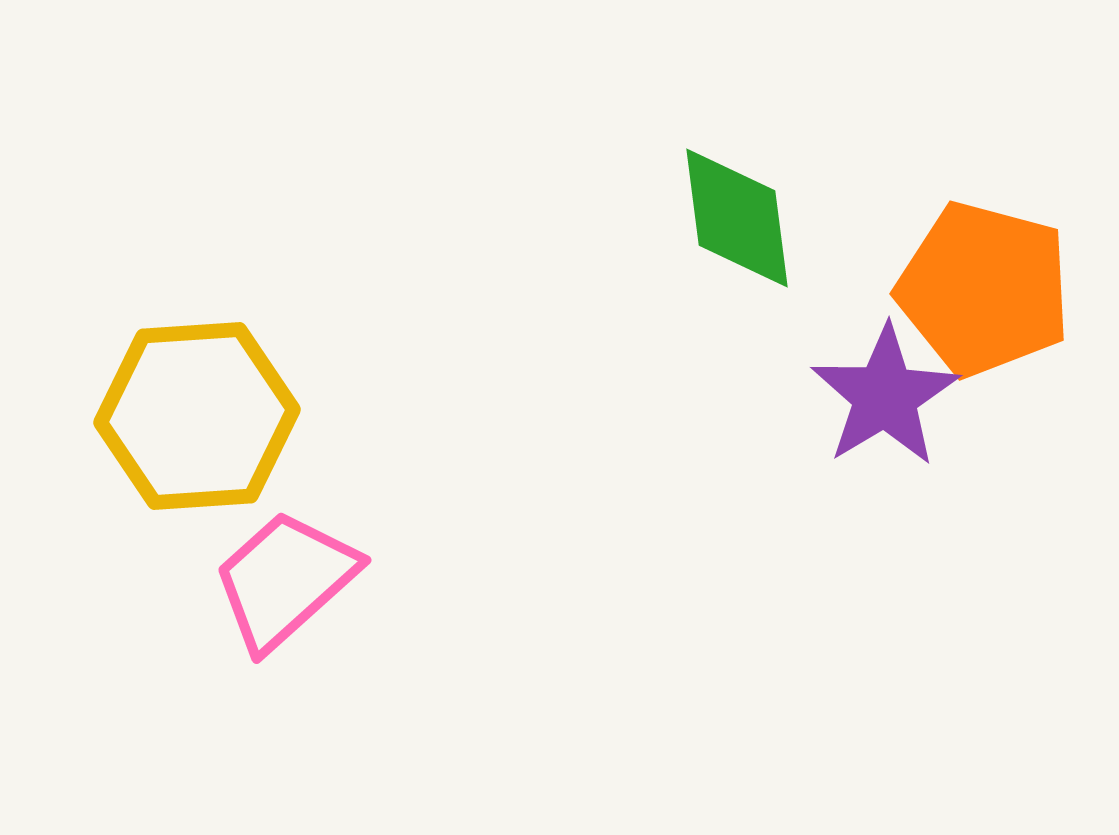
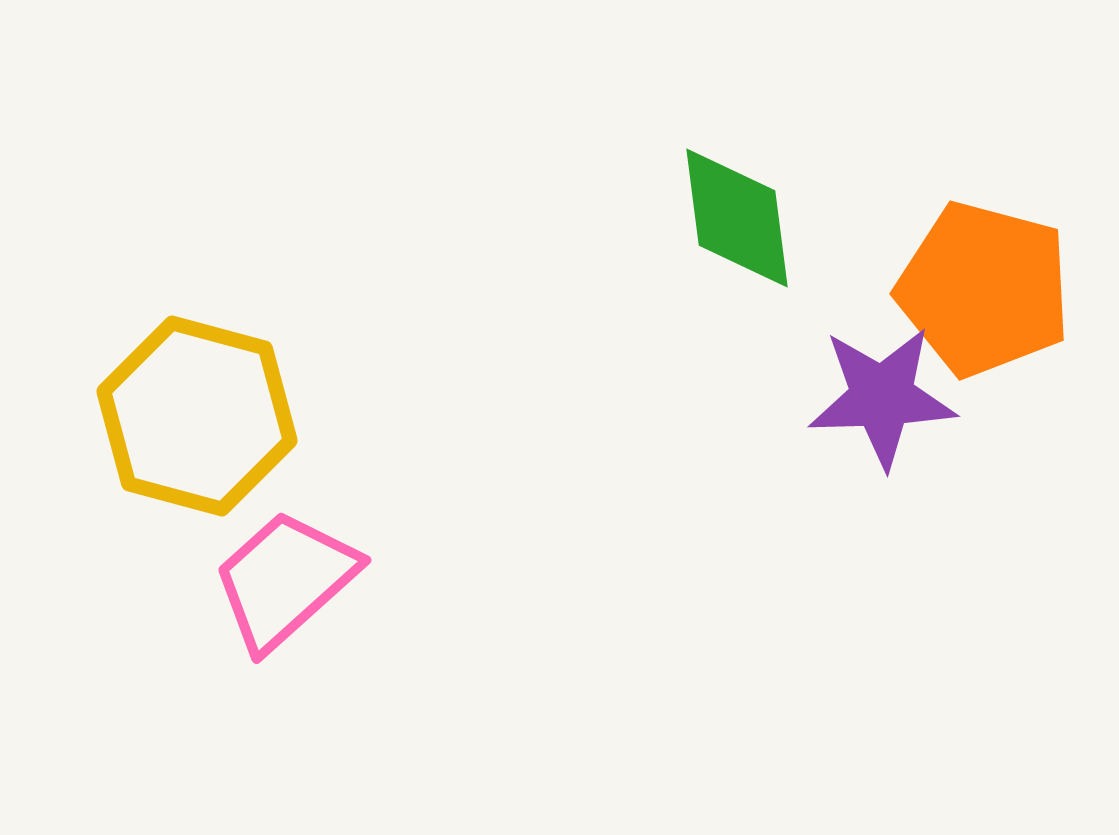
purple star: moved 3 px left, 1 px down; rotated 29 degrees clockwise
yellow hexagon: rotated 19 degrees clockwise
